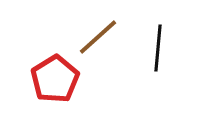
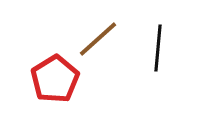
brown line: moved 2 px down
